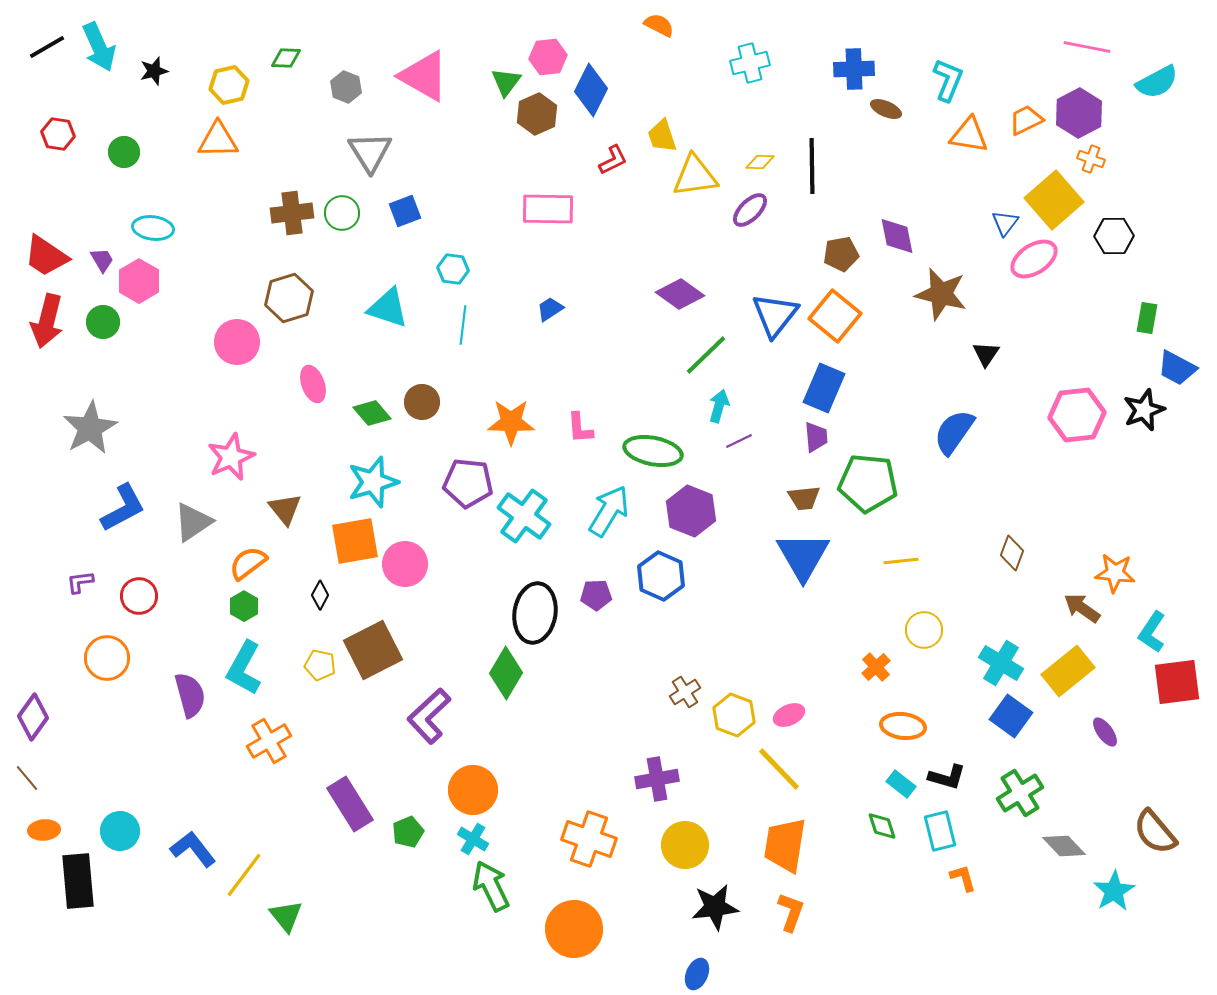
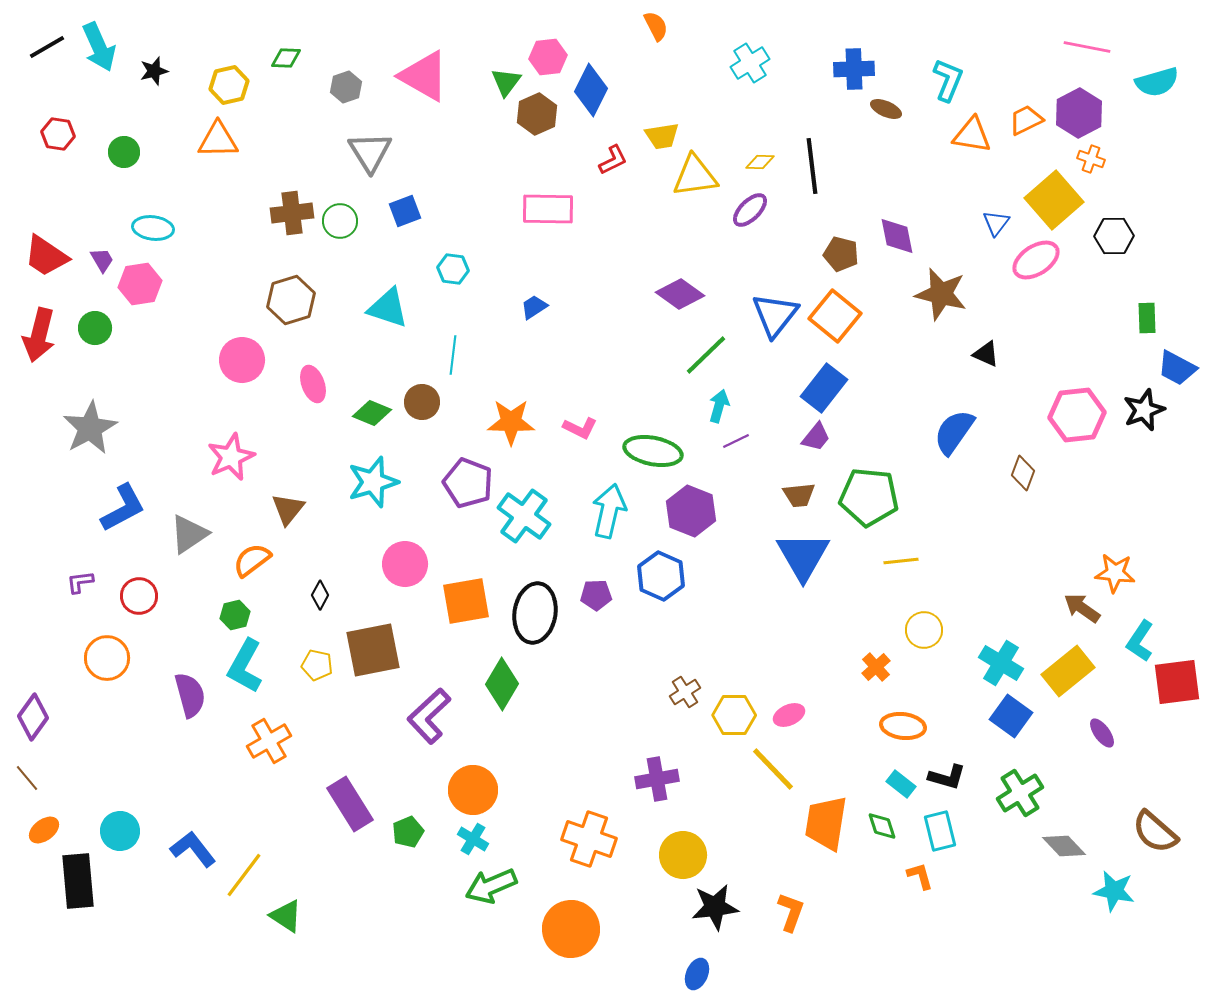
orange semicircle at (659, 25): moved 3 px left, 1 px down; rotated 36 degrees clockwise
cyan cross at (750, 63): rotated 18 degrees counterclockwise
cyan semicircle at (1157, 82): rotated 12 degrees clockwise
gray hexagon at (346, 87): rotated 20 degrees clockwise
orange triangle at (969, 135): moved 3 px right
yellow trapezoid at (662, 136): rotated 81 degrees counterclockwise
black line at (812, 166): rotated 6 degrees counterclockwise
green circle at (342, 213): moved 2 px left, 8 px down
blue triangle at (1005, 223): moved 9 px left
brown pentagon at (841, 254): rotated 24 degrees clockwise
pink ellipse at (1034, 259): moved 2 px right, 1 px down
pink hexagon at (139, 281): moved 1 px right, 3 px down; rotated 21 degrees clockwise
brown hexagon at (289, 298): moved 2 px right, 2 px down
blue trapezoid at (550, 309): moved 16 px left, 2 px up
green rectangle at (1147, 318): rotated 12 degrees counterclockwise
red arrow at (47, 321): moved 8 px left, 14 px down
green circle at (103, 322): moved 8 px left, 6 px down
cyan line at (463, 325): moved 10 px left, 30 px down
pink circle at (237, 342): moved 5 px right, 18 px down
black triangle at (986, 354): rotated 40 degrees counterclockwise
blue rectangle at (824, 388): rotated 15 degrees clockwise
green diamond at (372, 413): rotated 27 degrees counterclockwise
pink L-shape at (580, 428): rotated 60 degrees counterclockwise
purple trapezoid at (816, 437): rotated 44 degrees clockwise
purple line at (739, 441): moved 3 px left
purple pentagon at (468, 483): rotated 15 degrees clockwise
green pentagon at (868, 483): moved 1 px right, 14 px down
brown trapezoid at (804, 498): moved 5 px left, 3 px up
brown triangle at (285, 509): moved 3 px right; rotated 18 degrees clockwise
cyan arrow at (609, 511): rotated 18 degrees counterclockwise
gray triangle at (193, 522): moved 4 px left, 12 px down
orange square at (355, 541): moved 111 px right, 60 px down
brown diamond at (1012, 553): moved 11 px right, 80 px up
orange semicircle at (248, 563): moved 4 px right, 3 px up
green hexagon at (244, 606): moved 9 px left, 9 px down; rotated 16 degrees clockwise
cyan L-shape at (1152, 632): moved 12 px left, 9 px down
brown square at (373, 650): rotated 16 degrees clockwise
yellow pentagon at (320, 665): moved 3 px left
cyan L-shape at (244, 668): moved 1 px right, 2 px up
green diamond at (506, 673): moved 4 px left, 11 px down
yellow hexagon at (734, 715): rotated 21 degrees counterclockwise
purple ellipse at (1105, 732): moved 3 px left, 1 px down
yellow line at (779, 769): moved 6 px left
orange ellipse at (44, 830): rotated 32 degrees counterclockwise
brown semicircle at (1155, 832): rotated 9 degrees counterclockwise
yellow circle at (685, 845): moved 2 px left, 10 px down
orange trapezoid at (785, 845): moved 41 px right, 22 px up
orange L-shape at (963, 878): moved 43 px left, 2 px up
green arrow at (491, 886): rotated 87 degrees counterclockwise
cyan star at (1114, 891): rotated 30 degrees counterclockwise
green triangle at (286, 916): rotated 18 degrees counterclockwise
orange circle at (574, 929): moved 3 px left
